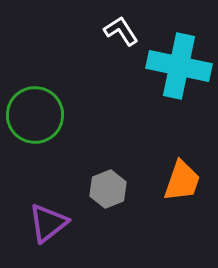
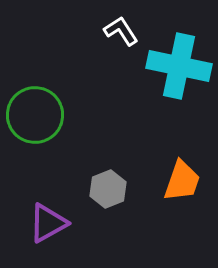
purple triangle: rotated 9 degrees clockwise
